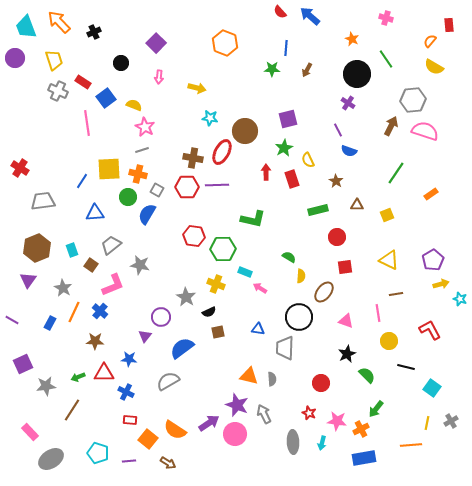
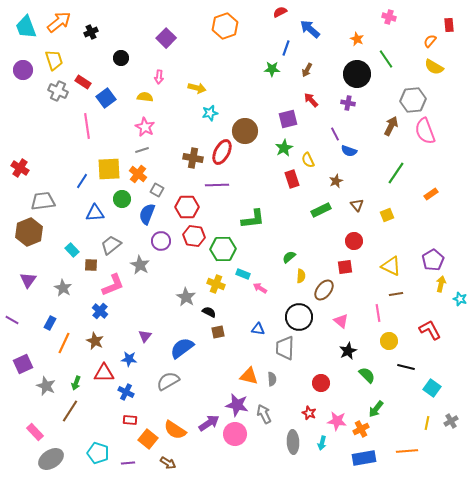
red semicircle at (280, 12): rotated 104 degrees clockwise
blue arrow at (310, 16): moved 13 px down
pink cross at (386, 18): moved 3 px right, 1 px up
orange arrow at (59, 22): rotated 95 degrees clockwise
black cross at (94, 32): moved 3 px left
orange star at (352, 39): moved 5 px right
purple square at (156, 43): moved 10 px right, 5 px up
orange hexagon at (225, 43): moved 17 px up; rotated 20 degrees clockwise
blue line at (286, 48): rotated 14 degrees clockwise
purple circle at (15, 58): moved 8 px right, 12 px down
black circle at (121, 63): moved 5 px up
purple cross at (348, 103): rotated 24 degrees counterclockwise
yellow semicircle at (134, 105): moved 11 px right, 8 px up; rotated 14 degrees counterclockwise
cyan star at (210, 118): moved 5 px up; rotated 21 degrees counterclockwise
pink line at (87, 123): moved 3 px down
purple line at (338, 130): moved 3 px left, 4 px down
pink semicircle at (425, 131): rotated 128 degrees counterclockwise
red arrow at (266, 172): moved 45 px right, 72 px up; rotated 42 degrees counterclockwise
orange cross at (138, 174): rotated 24 degrees clockwise
brown star at (336, 181): rotated 16 degrees clockwise
red hexagon at (187, 187): moved 20 px down
green circle at (128, 197): moved 6 px left, 2 px down
brown triangle at (357, 205): rotated 48 degrees clockwise
green rectangle at (318, 210): moved 3 px right; rotated 12 degrees counterclockwise
blue semicircle at (147, 214): rotated 10 degrees counterclockwise
green L-shape at (253, 219): rotated 20 degrees counterclockwise
red circle at (337, 237): moved 17 px right, 4 px down
brown hexagon at (37, 248): moved 8 px left, 16 px up
cyan rectangle at (72, 250): rotated 24 degrees counterclockwise
green semicircle at (289, 257): rotated 72 degrees counterclockwise
yellow triangle at (389, 260): moved 2 px right, 6 px down
brown square at (91, 265): rotated 32 degrees counterclockwise
gray star at (140, 265): rotated 18 degrees clockwise
cyan rectangle at (245, 272): moved 2 px left, 2 px down
yellow arrow at (441, 284): rotated 63 degrees counterclockwise
brown ellipse at (324, 292): moved 2 px up
orange line at (74, 312): moved 10 px left, 31 px down
black semicircle at (209, 312): rotated 128 degrees counterclockwise
purple circle at (161, 317): moved 76 px up
pink triangle at (346, 321): moved 5 px left; rotated 21 degrees clockwise
brown star at (95, 341): rotated 24 degrees clockwise
black star at (347, 354): moved 1 px right, 3 px up
green arrow at (78, 377): moved 2 px left, 6 px down; rotated 48 degrees counterclockwise
gray star at (46, 386): rotated 30 degrees clockwise
purple star at (237, 405): rotated 10 degrees counterclockwise
brown line at (72, 410): moved 2 px left, 1 px down
pink rectangle at (30, 432): moved 5 px right
orange line at (411, 445): moved 4 px left, 6 px down
purple line at (129, 461): moved 1 px left, 2 px down
